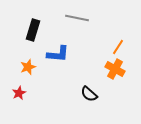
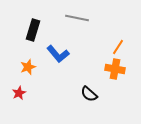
blue L-shape: rotated 45 degrees clockwise
orange cross: rotated 18 degrees counterclockwise
